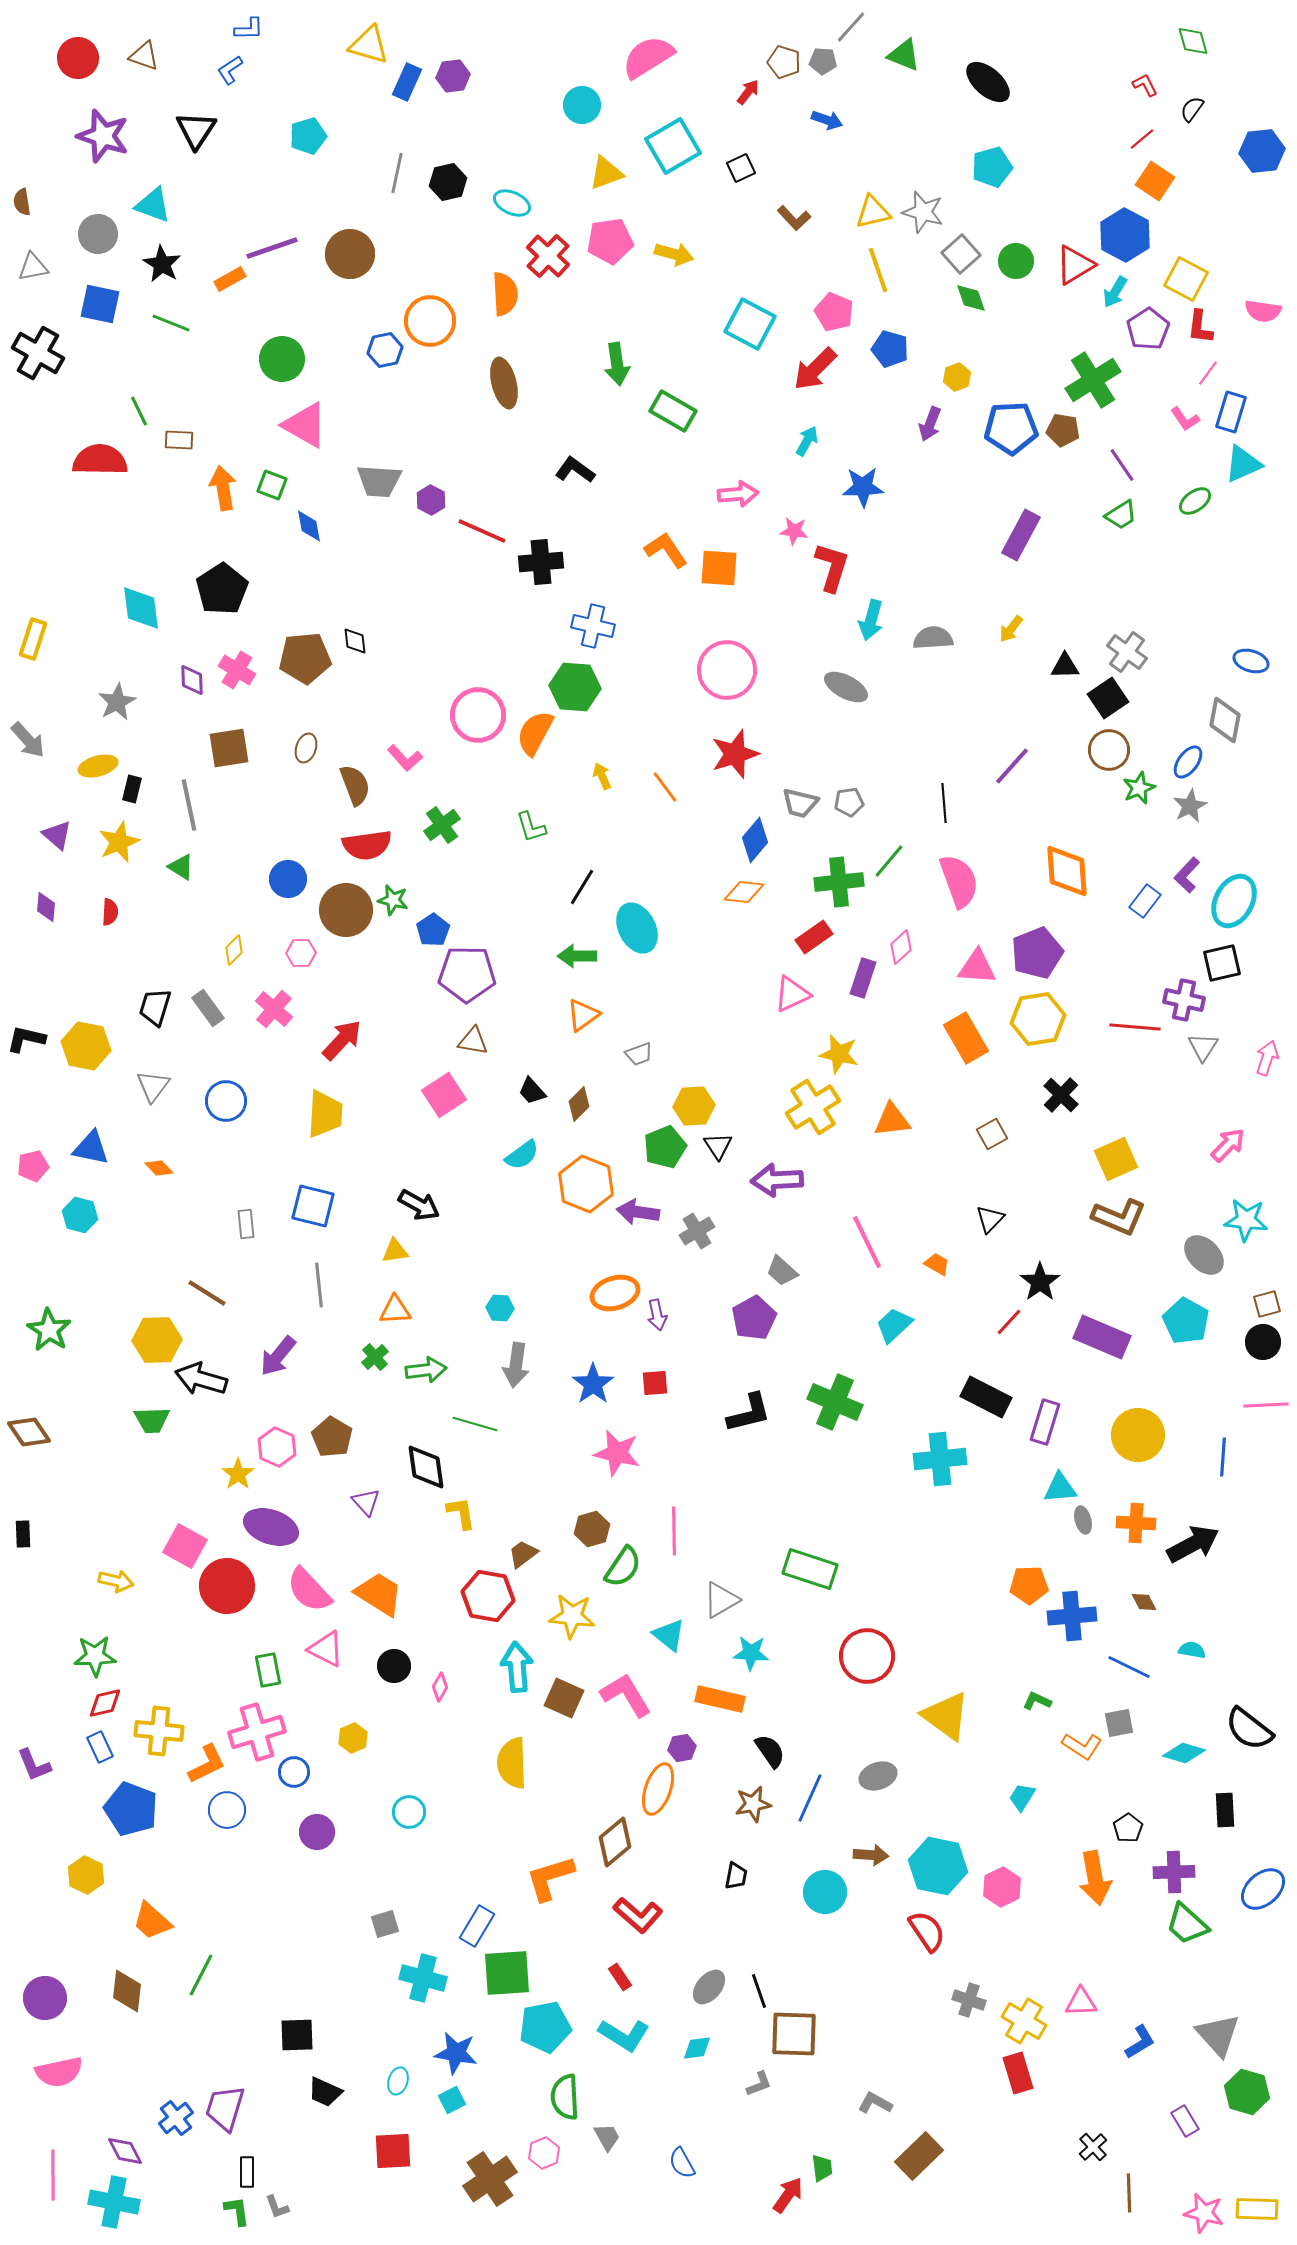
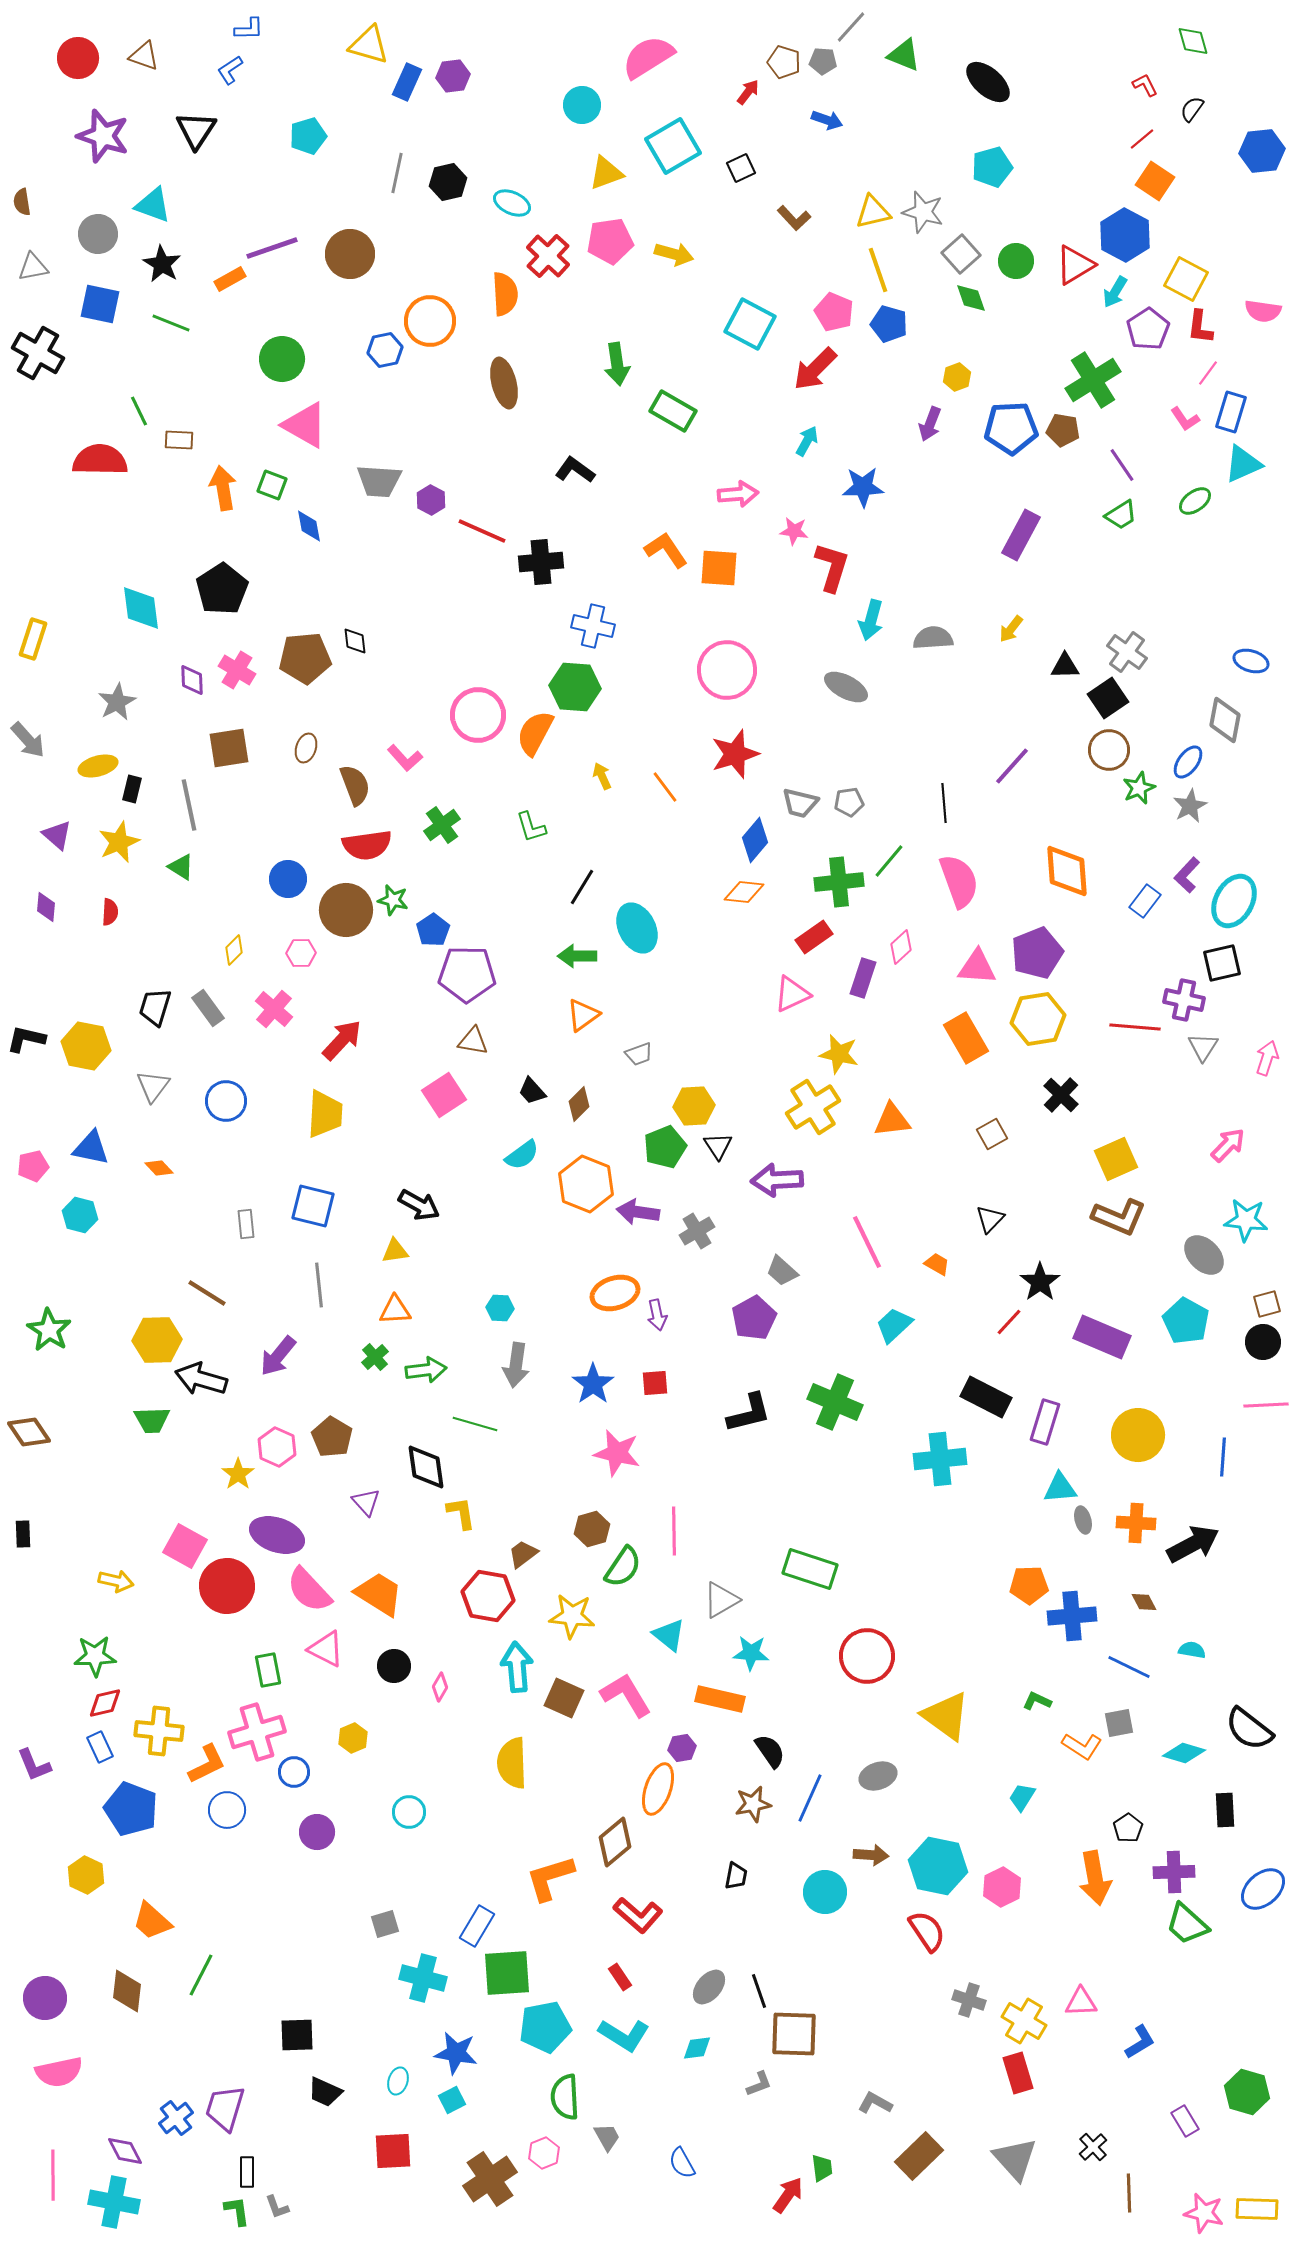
blue pentagon at (890, 349): moved 1 px left, 25 px up
purple ellipse at (271, 1527): moved 6 px right, 8 px down
gray triangle at (1218, 2035): moved 203 px left, 124 px down
